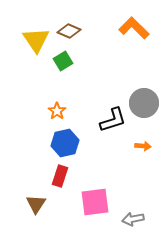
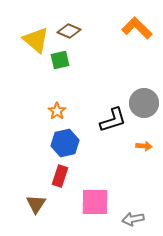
orange L-shape: moved 3 px right
yellow triangle: rotated 16 degrees counterclockwise
green square: moved 3 px left, 1 px up; rotated 18 degrees clockwise
orange arrow: moved 1 px right
pink square: rotated 8 degrees clockwise
